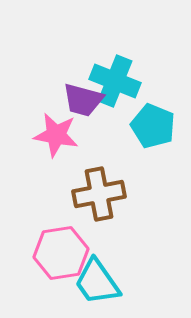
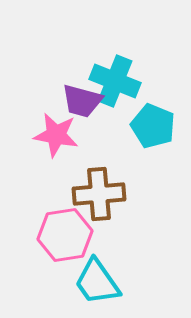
purple trapezoid: moved 1 px left, 1 px down
brown cross: rotated 6 degrees clockwise
pink hexagon: moved 4 px right, 18 px up
